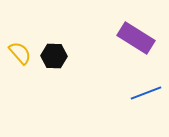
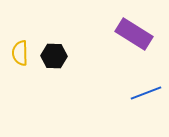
purple rectangle: moved 2 px left, 4 px up
yellow semicircle: rotated 140 degrees counterclockwise
